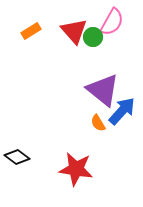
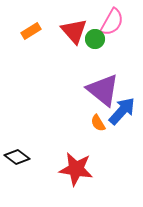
green circle: moved 2 px right, 2 px down
